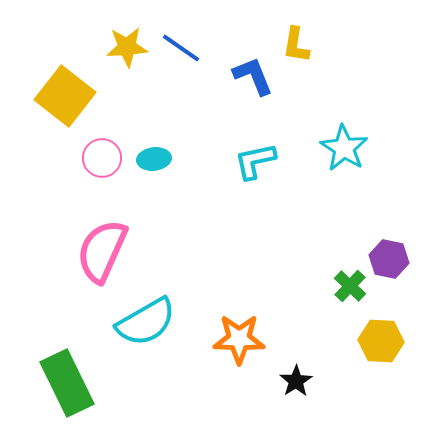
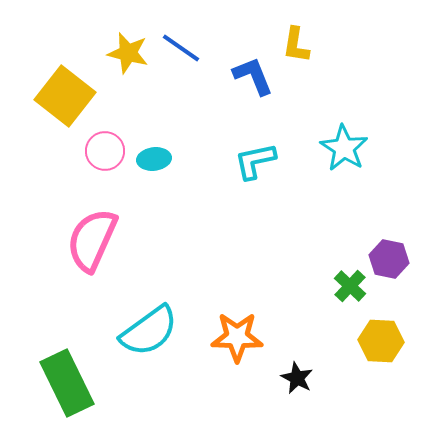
yellow star: moved 1 px right, 6 px down; rotated 18 degrees clockwise
pink circle: moved 3 px right, 7 px up
pink semicircle: moved 10 px left, 11 px up
cyan semicircle: moved 3 px right, 9 px down; rotated 6 degrees counterclockwise
orange star: moved 2 px left, 2 px up
black star: moved 1 px right, 3 px up; rotated 12 degrees counterclockwise
